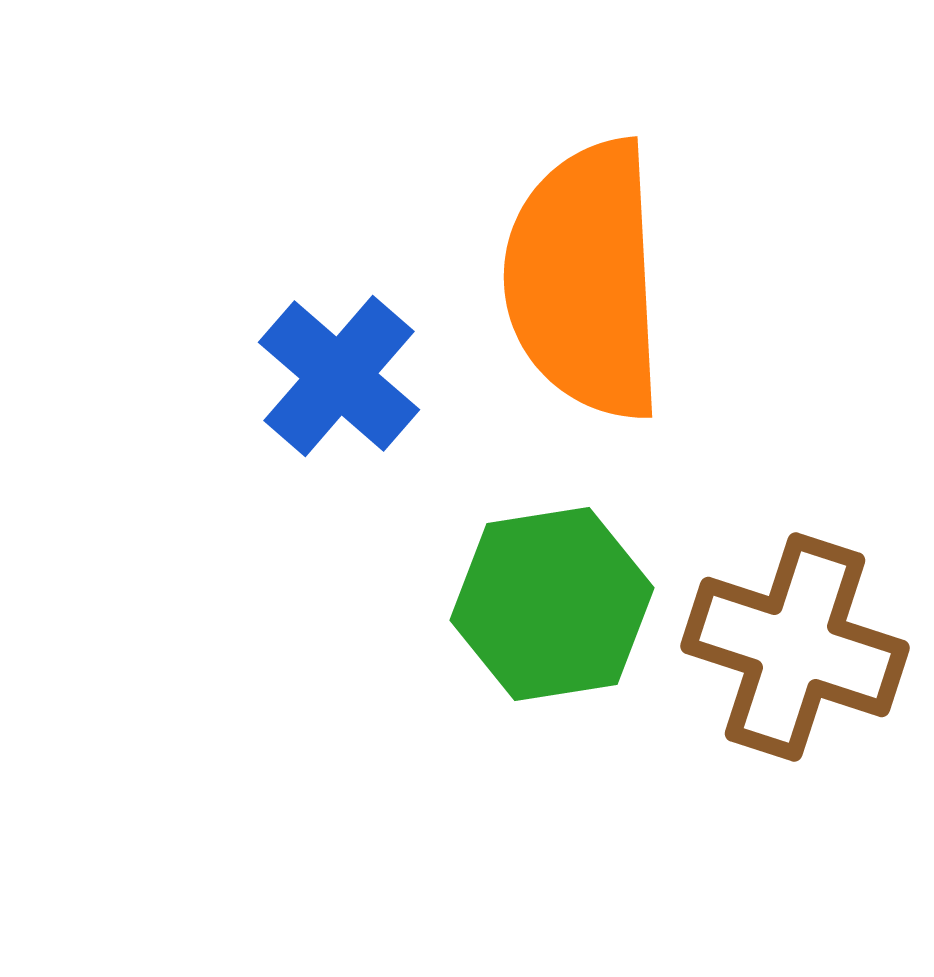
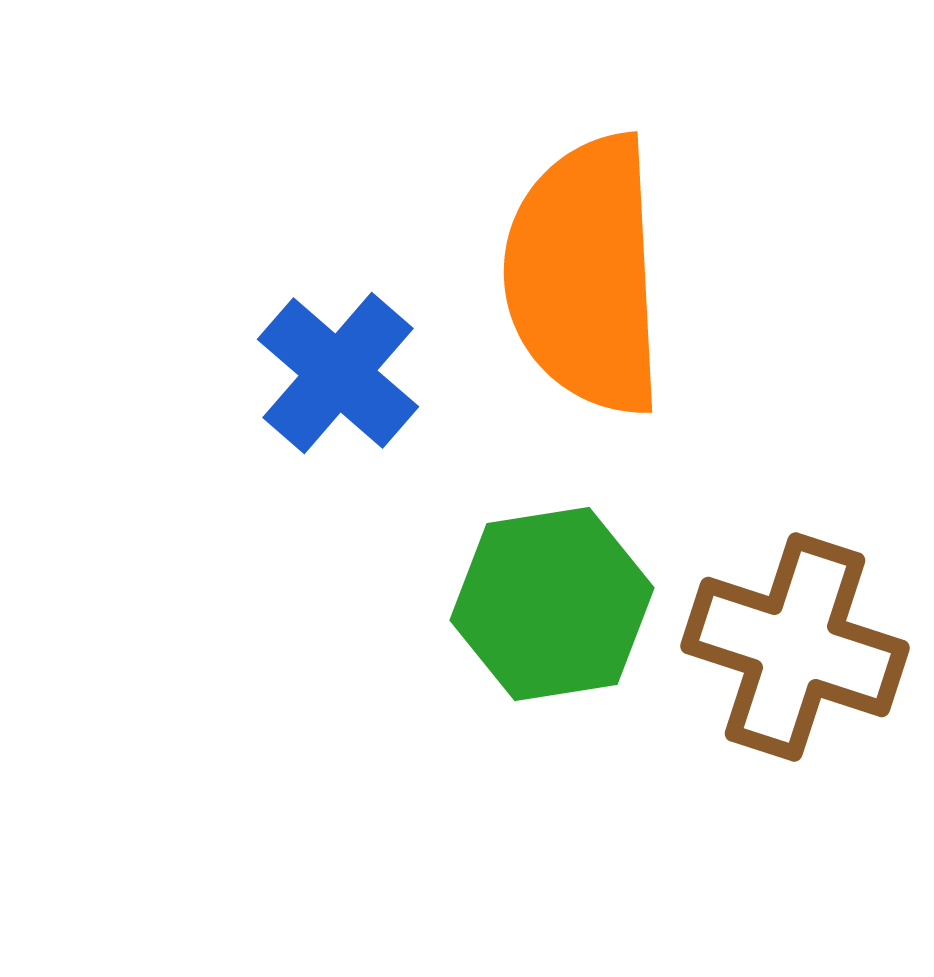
orange semicircle: moved 5 px up
blue cross: moved 1 px left, 3 px up
